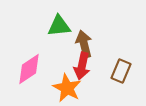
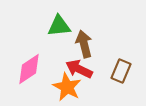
red arrow: moved 3 px left, 3 px down; rotated 104 degrees clockwise
orange star: moved 1 px up
